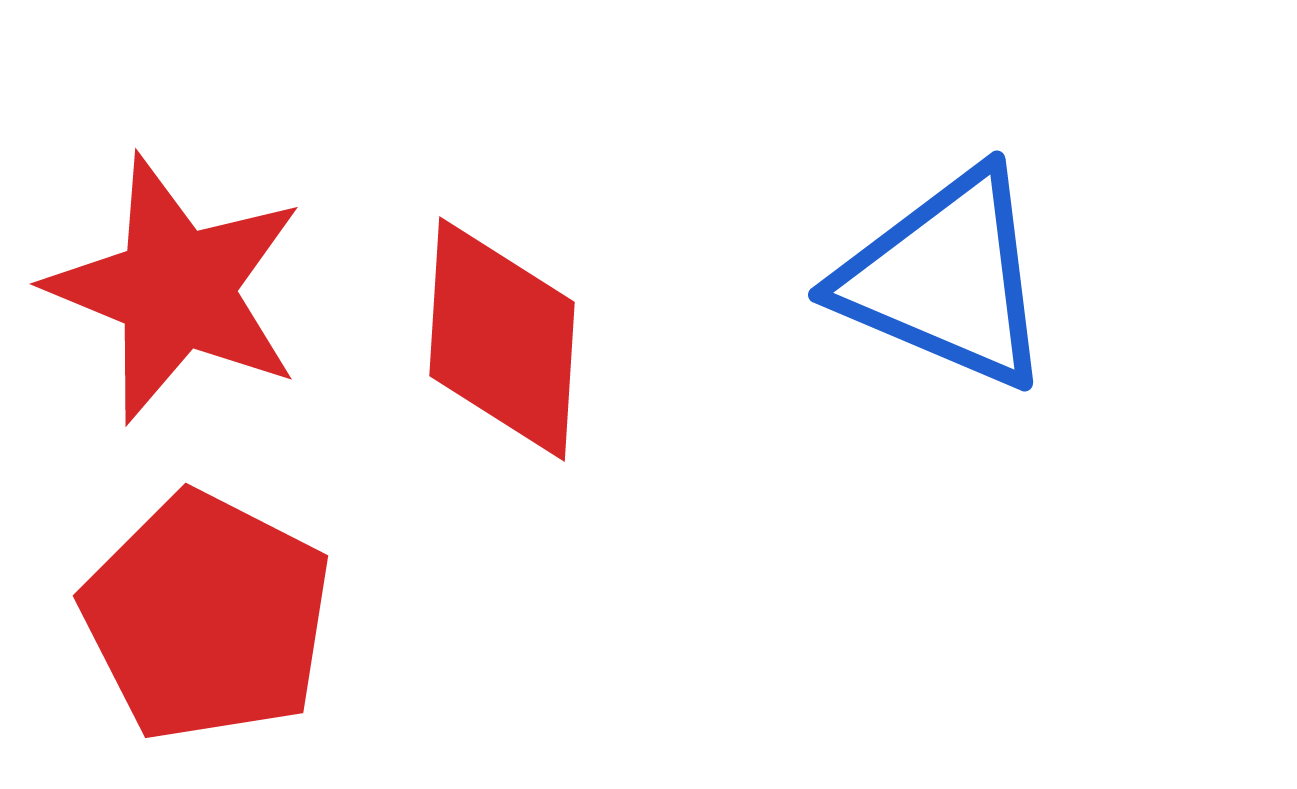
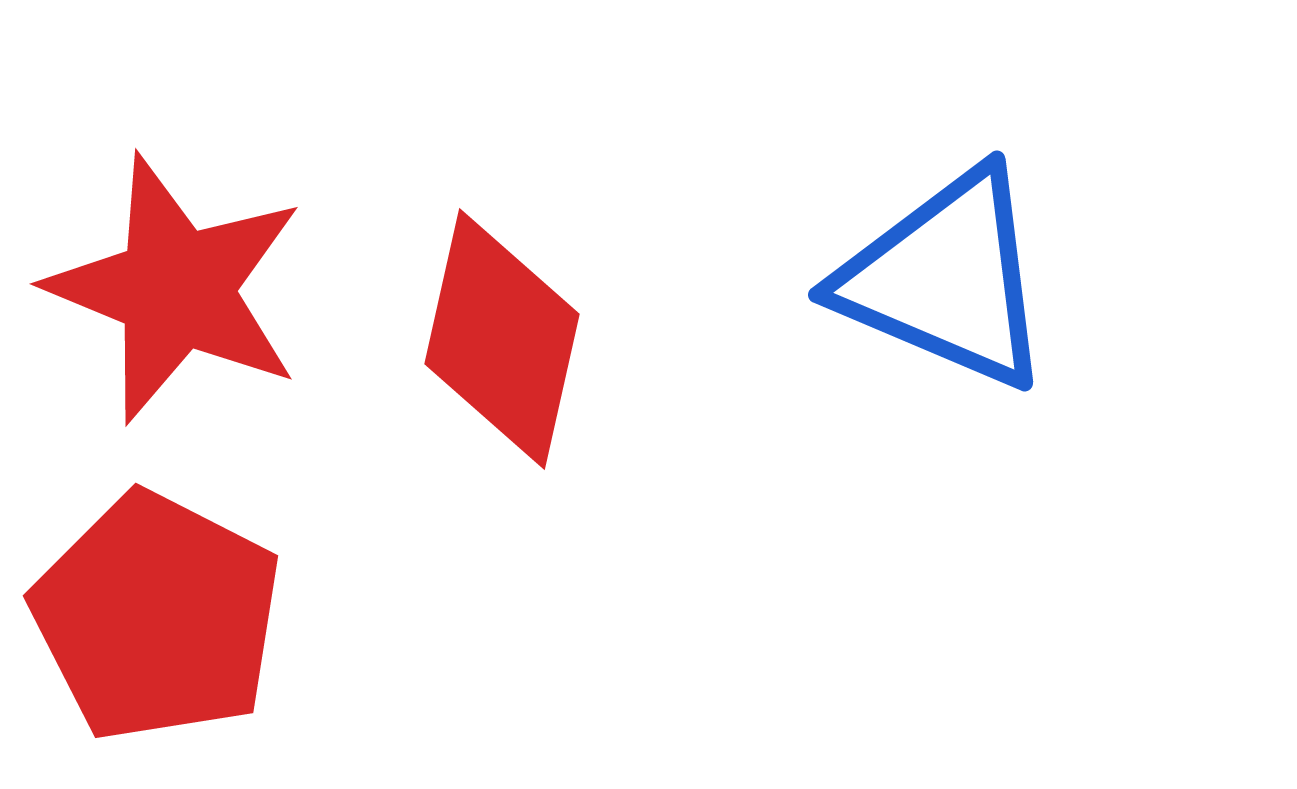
red diamond: rotated 9 degrees clockwise
red pentagon: moved 50 px left
